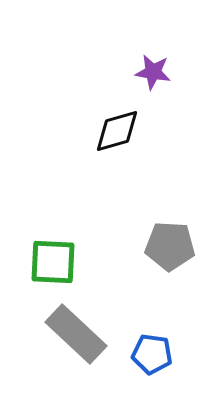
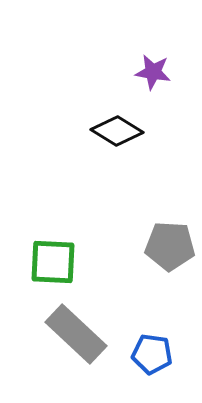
black diamond: rotated 48 degrees clockwise
